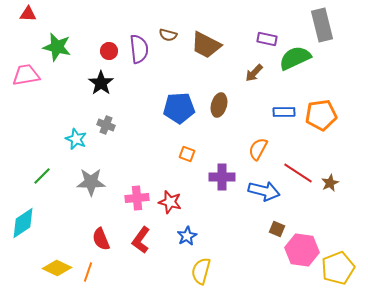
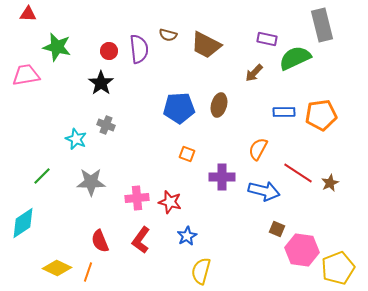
red semicircle: moved 1 px left, 2 px down
